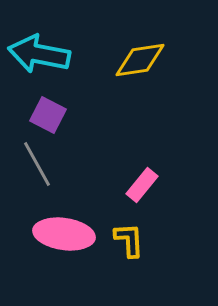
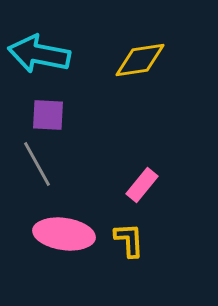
purple square: rotated 24 degrees counterclockwise
